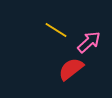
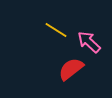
pink arrow: rotated 95 degrees counterclockwise
